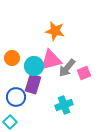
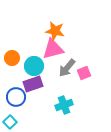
pink triangle: moved 2 px right, 11 px up
purple rectangle: rotated 54 degrees clockwise
